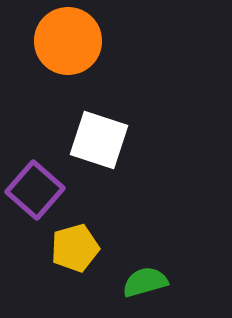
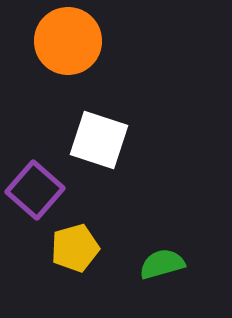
green semicircle: moved 17 px right, 18 px up
